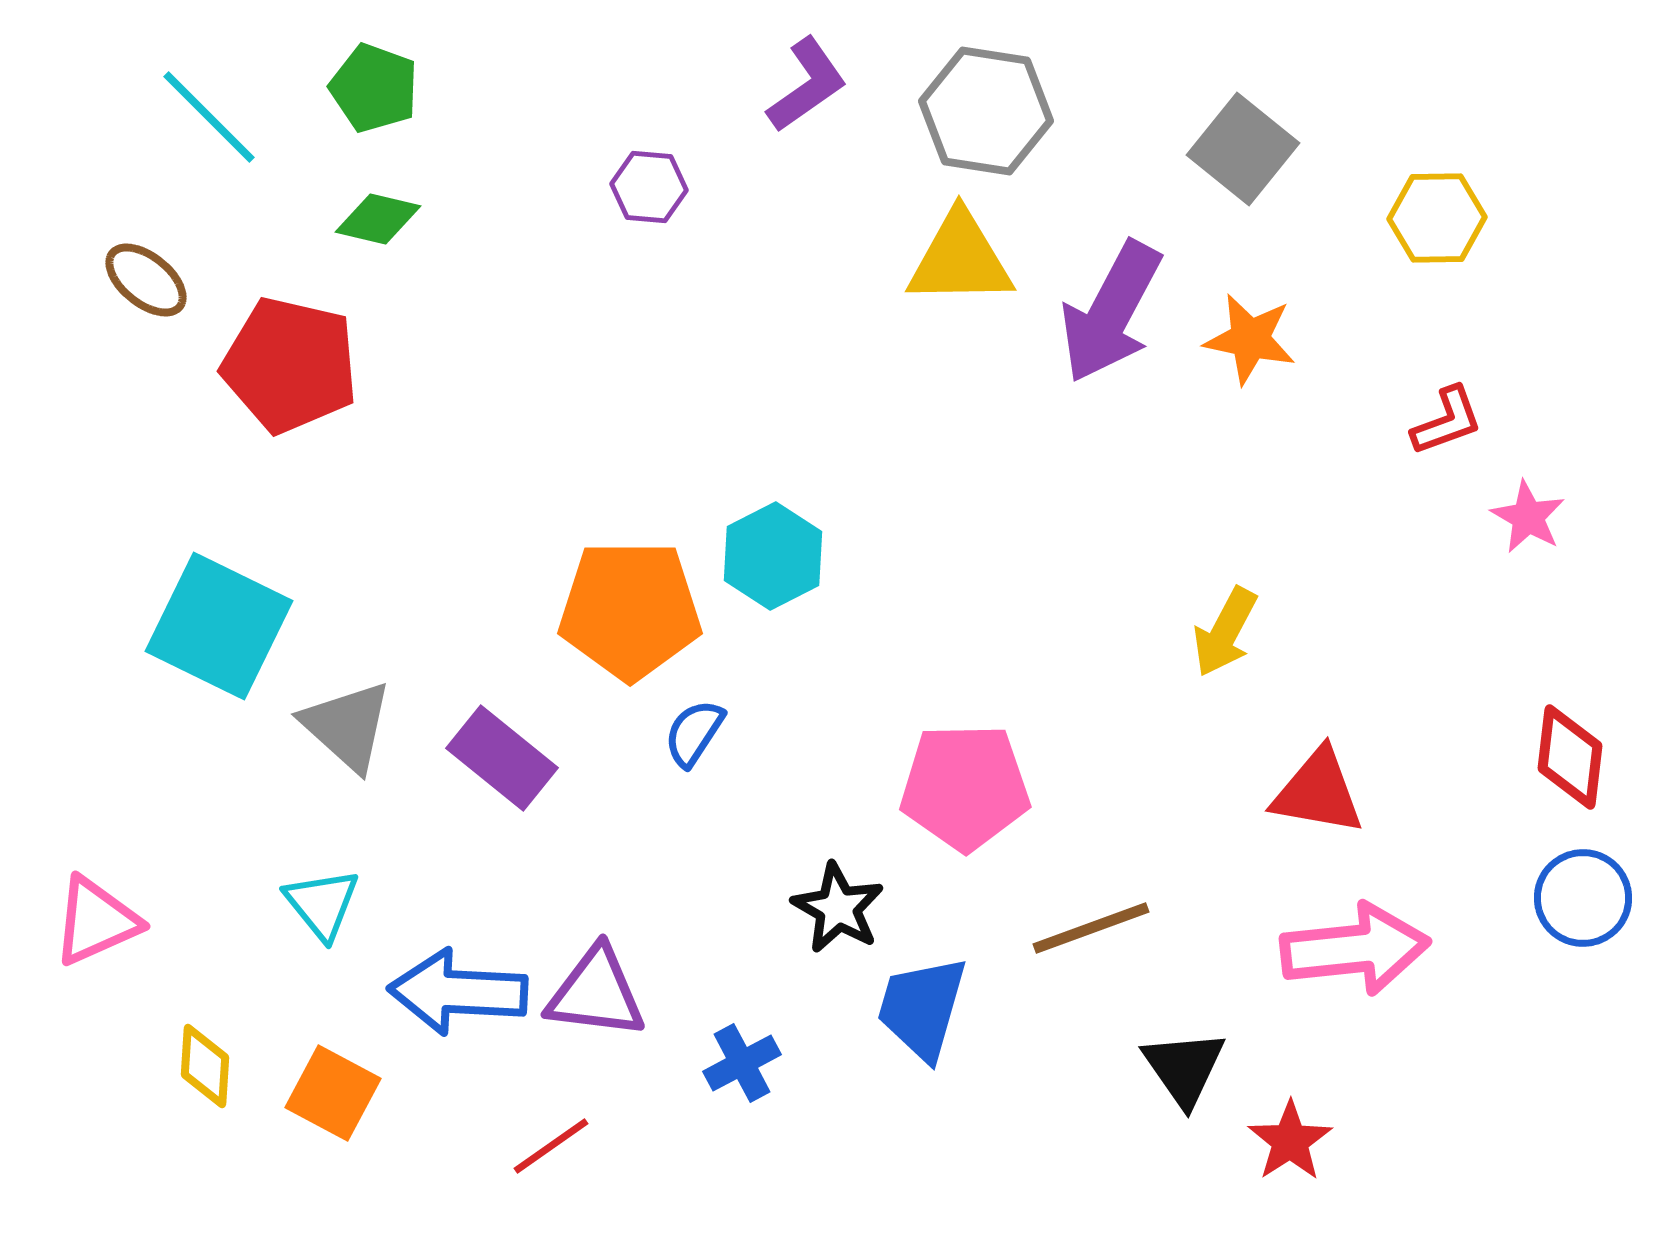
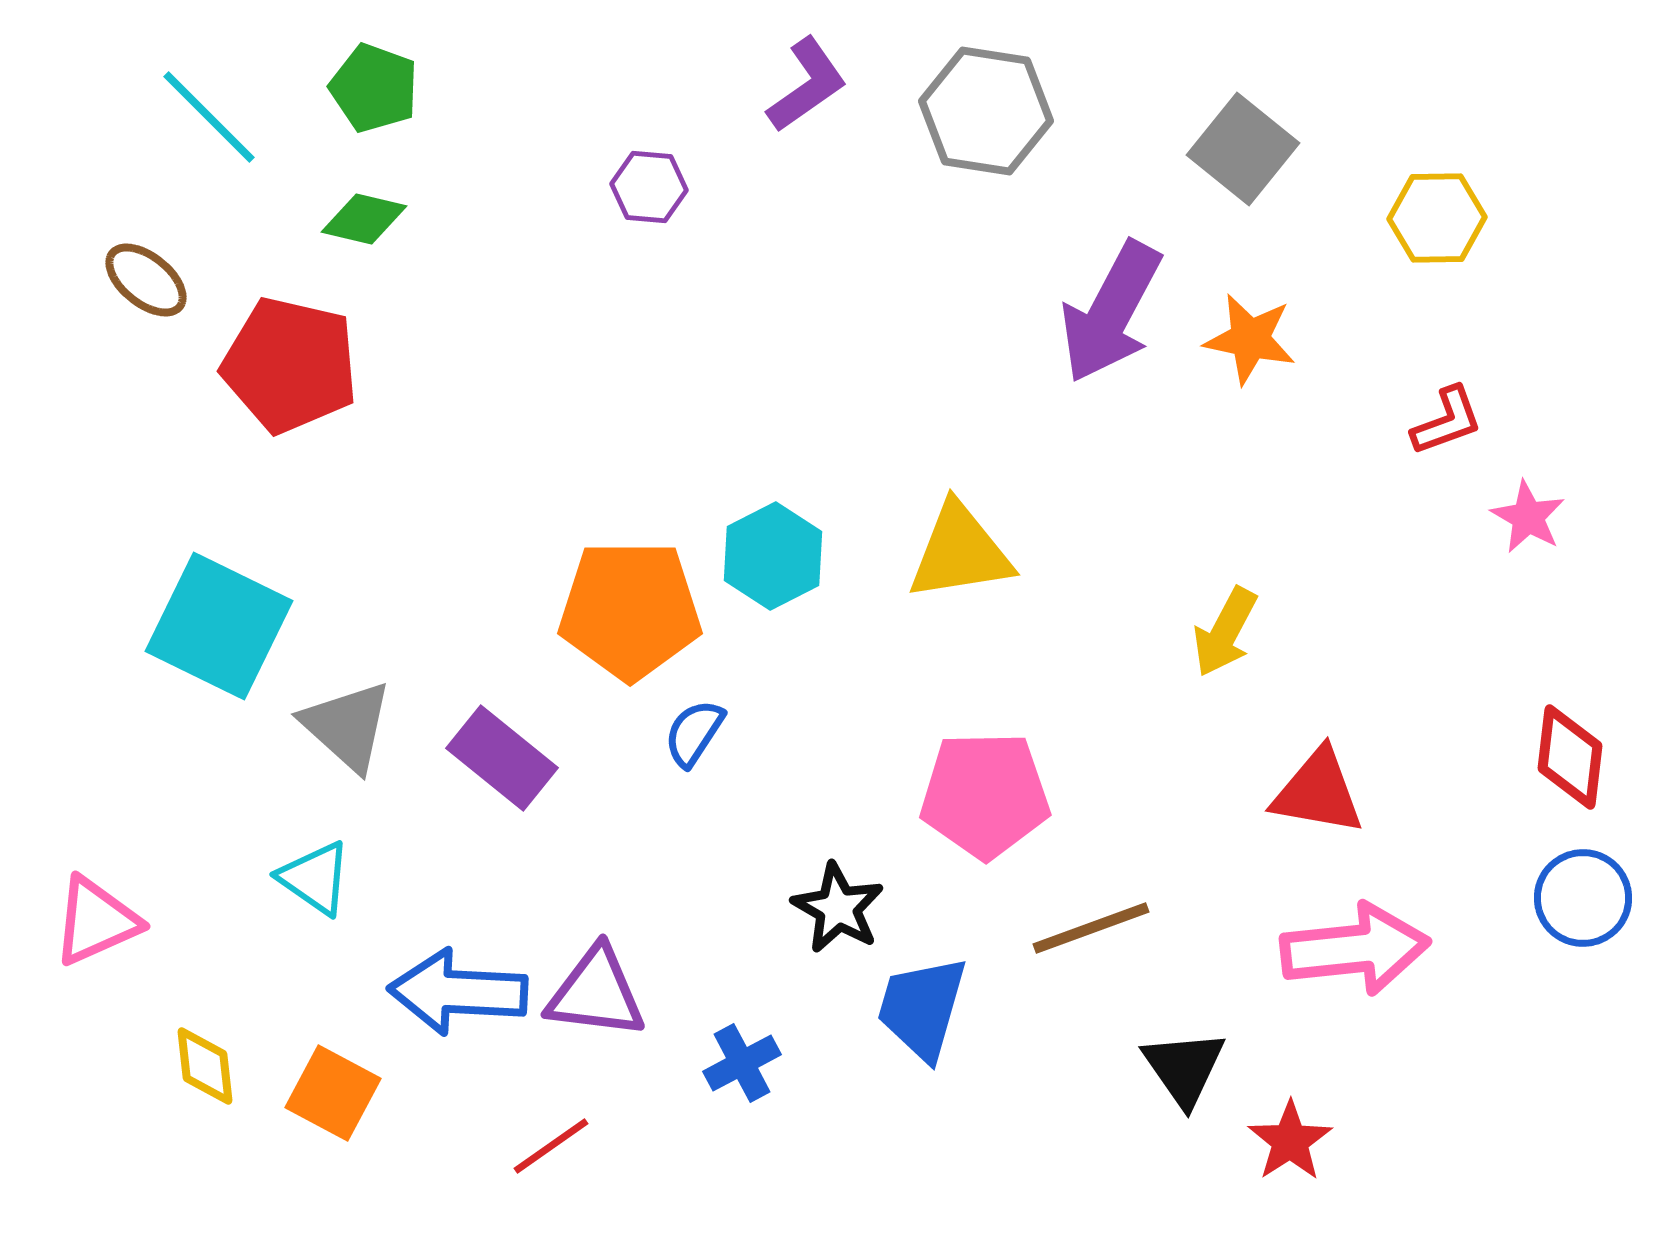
green diamond: moved 14 px left
yellow triangle: moved 293 px down; rotated 8 degrees counterclockwise
pink pentagon: moved 20 px right, 8 px down
cyan triangle: moved 7 px left, 26 px up; rotated 16 degrees counterclockwise
yellow diamond: rotated 10 degrees counterclockwise
